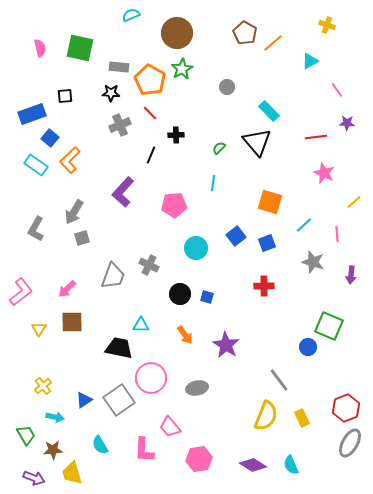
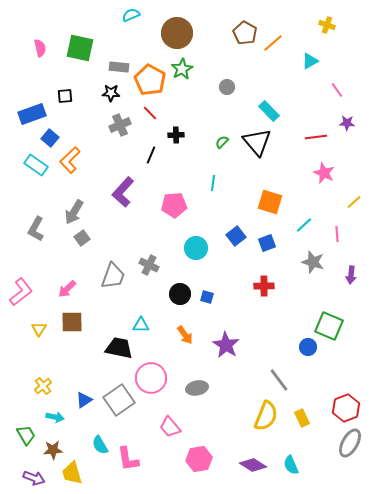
green semicircle at (219, 148): moved 3 px right, 6 px up
gray square at (82, 238): rotated 21 degrees counterclockwise
pink L-shape at (144, 450): moved 16 px left, 9 px down; rotated 12 degrees counterclockwise
